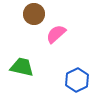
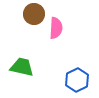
pink semicircle: moved 6 px up; rotated 135 degrees clockwise
